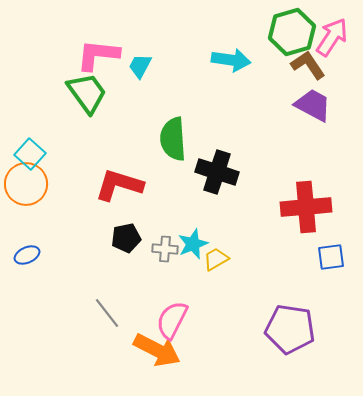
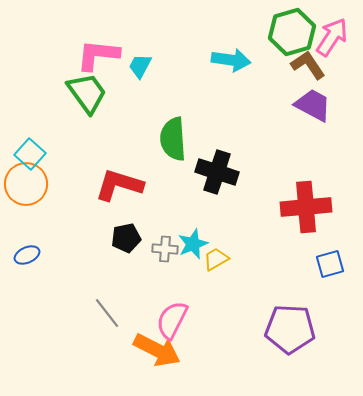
blue square: moved 1 px left, 7 px down; rotated 8 degrees counterclockwise
purple pentagon: rotated 6 degrees counterclockwise
